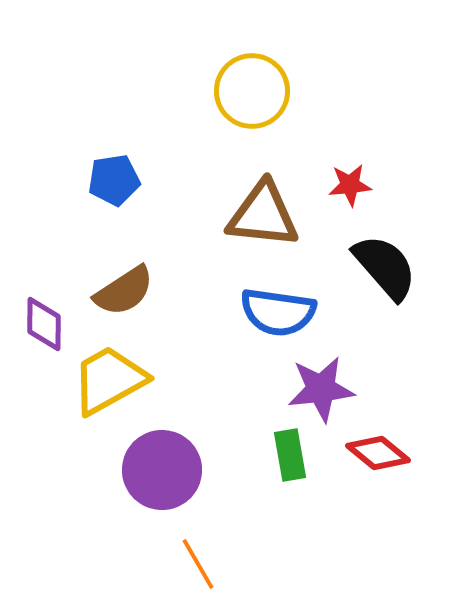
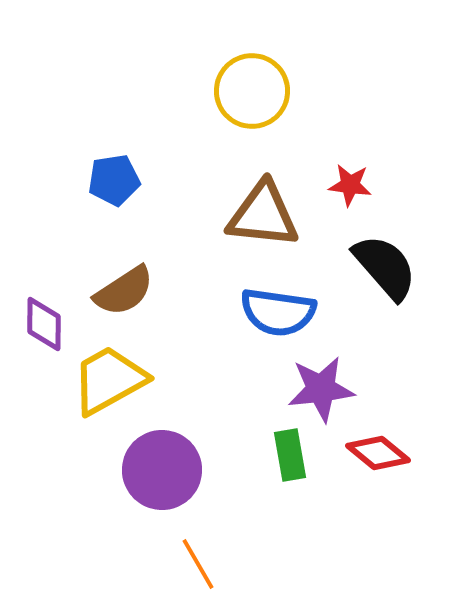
red star: rotated 12 degrees clockwise
